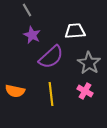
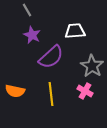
gray star: moved 3 px right, 3 px down
